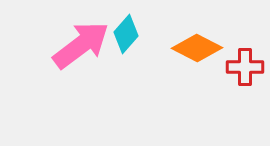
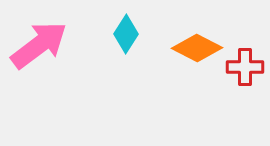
cyan diamond: rotated 9 degrees counterclockwise
pink arrow: moved 42 px left
